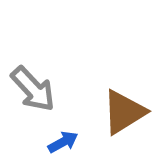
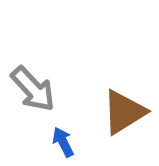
blue arrow: rotated 88 degrees counterclockwise
